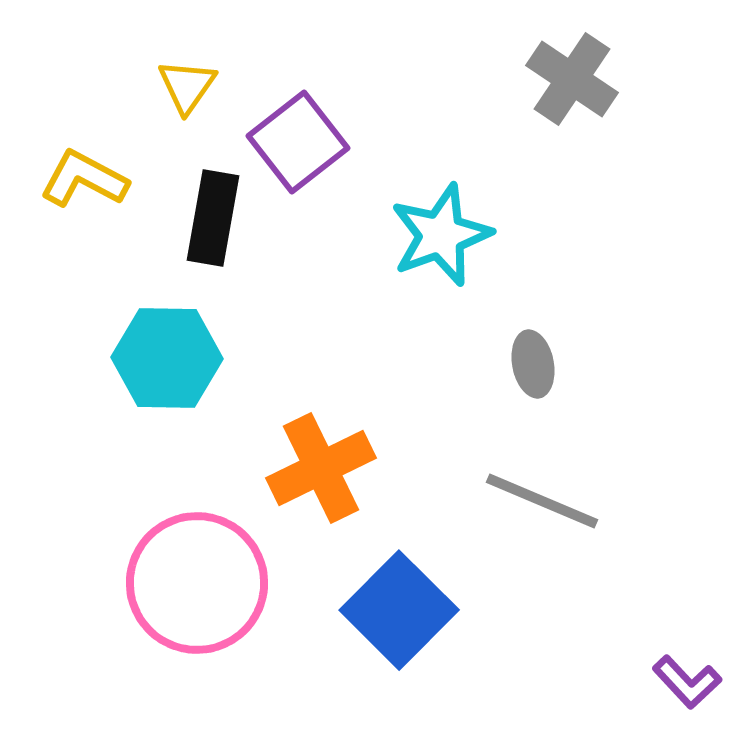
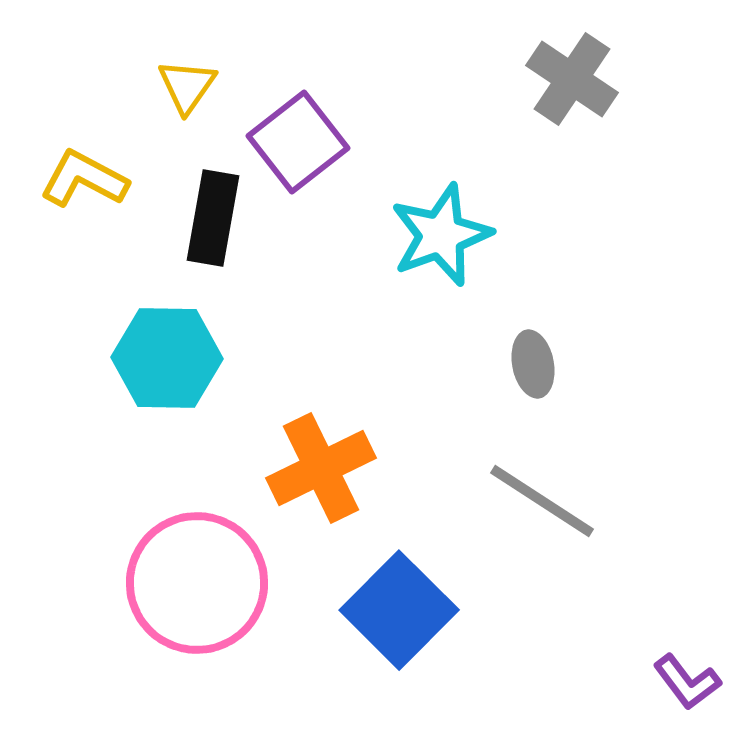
gray line: rotated 10 degrees clockwise
purple L-shape: rotated 6 degrees clockwise
